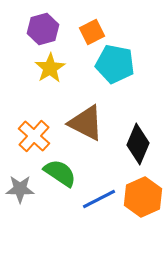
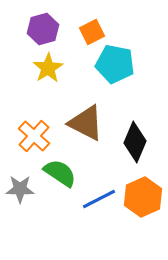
yellow star: moved 2 px left
black diamond: moved 3 px left, 2 px up
